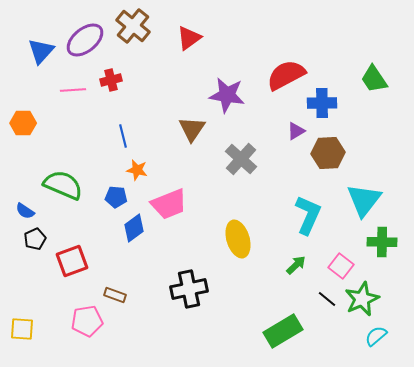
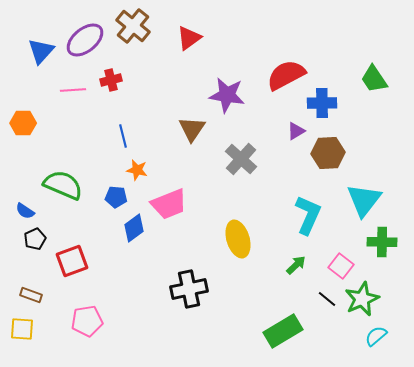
brown rectangle: moved 84 px left
